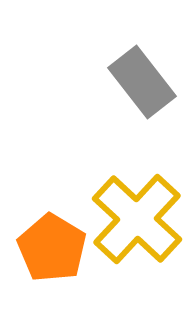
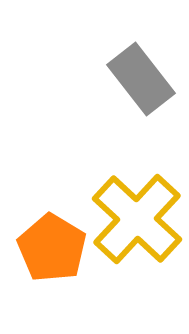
gray rectangle: moved 1 px left, 3 px up
